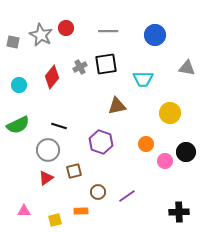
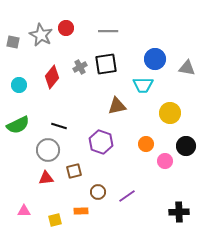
blue circle: moved 24 px down
cyan trapezoid: moved 6 px down
black circle: moved 6 px up
red triangle: rotated 28 degrees clockwise
